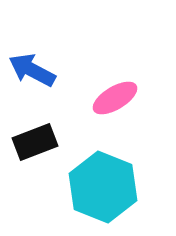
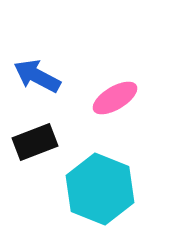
blue arrow: moved 5 px right, 6 px down
cyan hexagon: moved 3 px left, 2 px down
